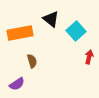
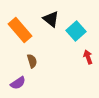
orange rectangle: moved 3 px up; rotated 60 degrees clockwise
red arrow: moved 1 px left; rotated 32 degrees counterclockwise
purple semicircle: moved 1 px right, 1 px up
